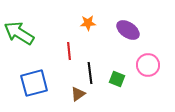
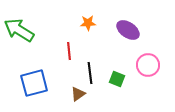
green arrow: moved 3 px up
